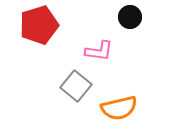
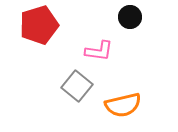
gray square: moved 1 px right
orange semicircle: moved 4 px right, 3 px up
